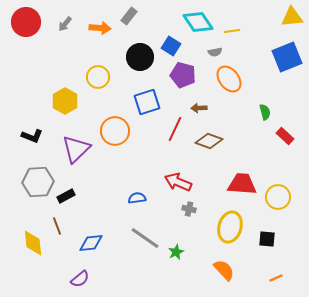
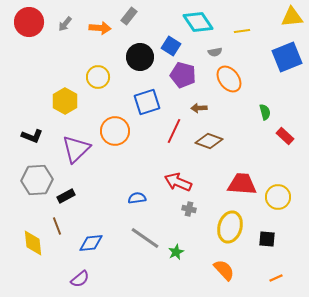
red circle at (26, 22): moved 3 px right
yellow line at (232, 31): moved 10 px right
red line at (175, 129): moved 1 px left, 2 px down
gray hexagon at (38, 182): moved 1 px left, 2 px up
